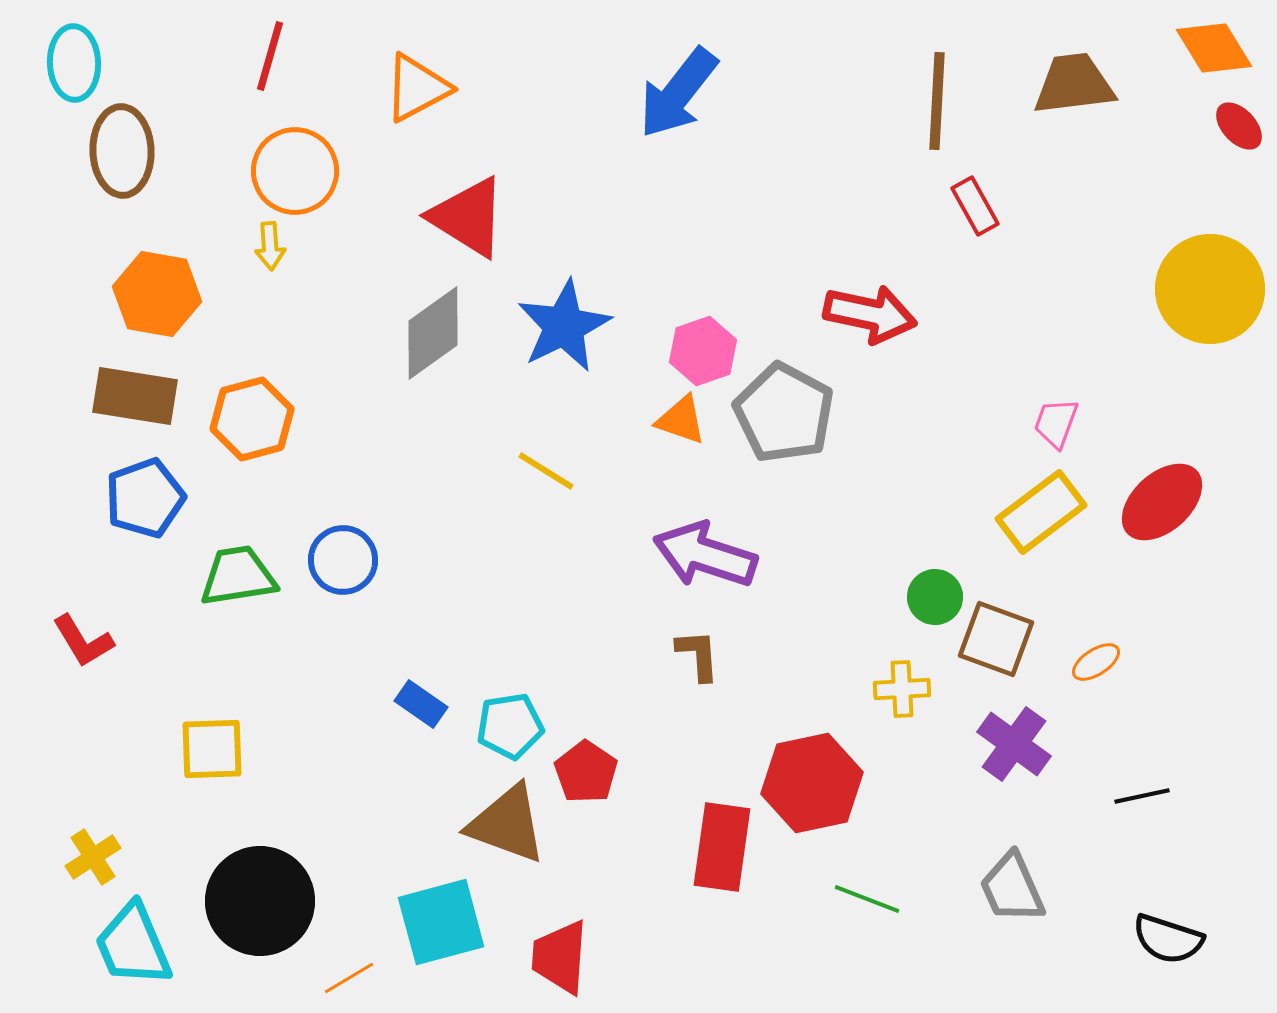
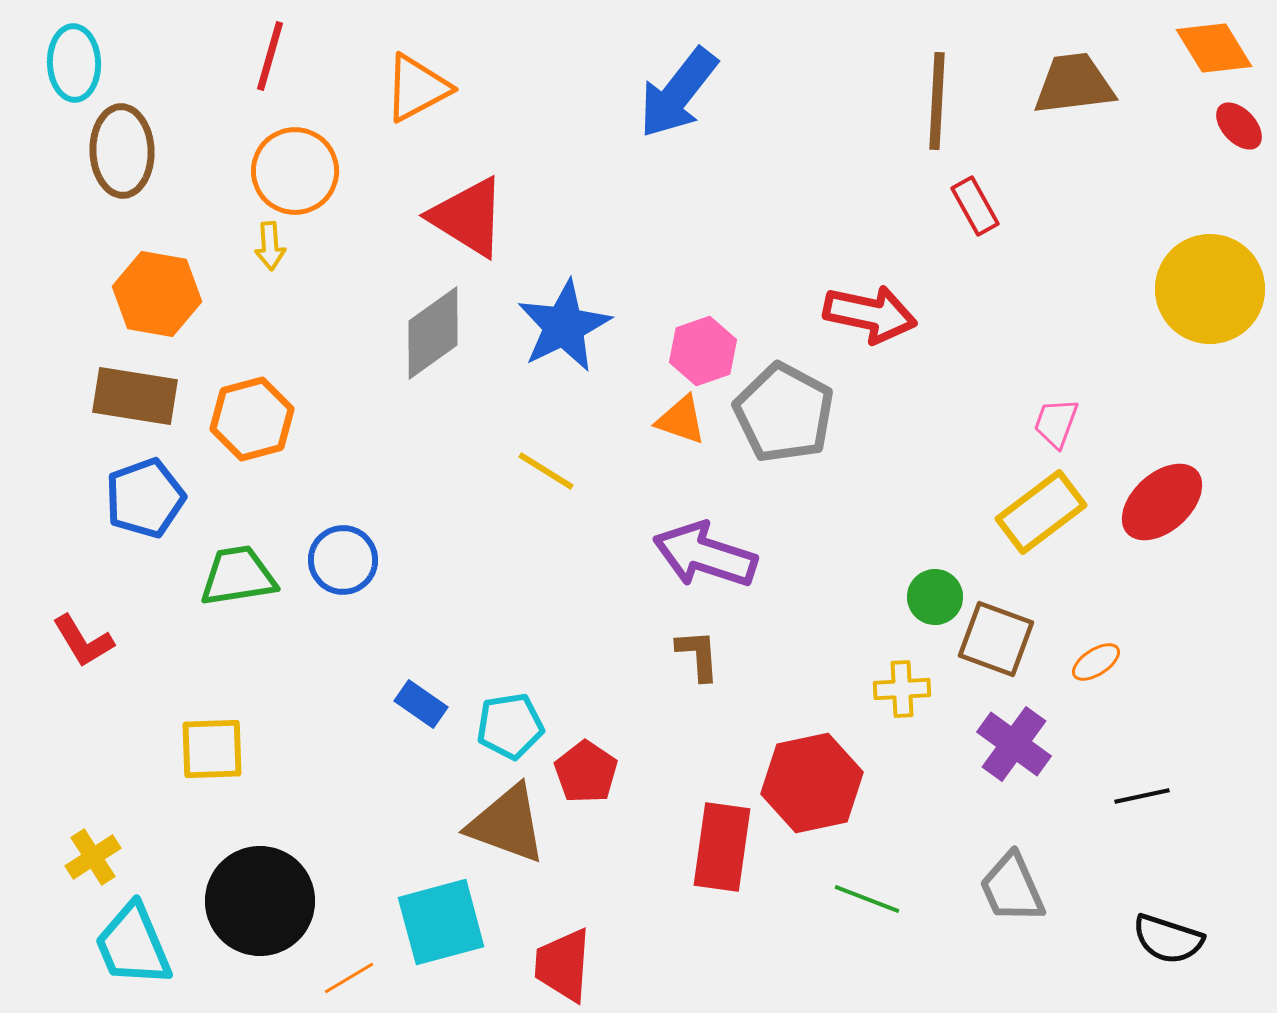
red trapezoid at (560, 957): moved 3 px right, 8 px down
